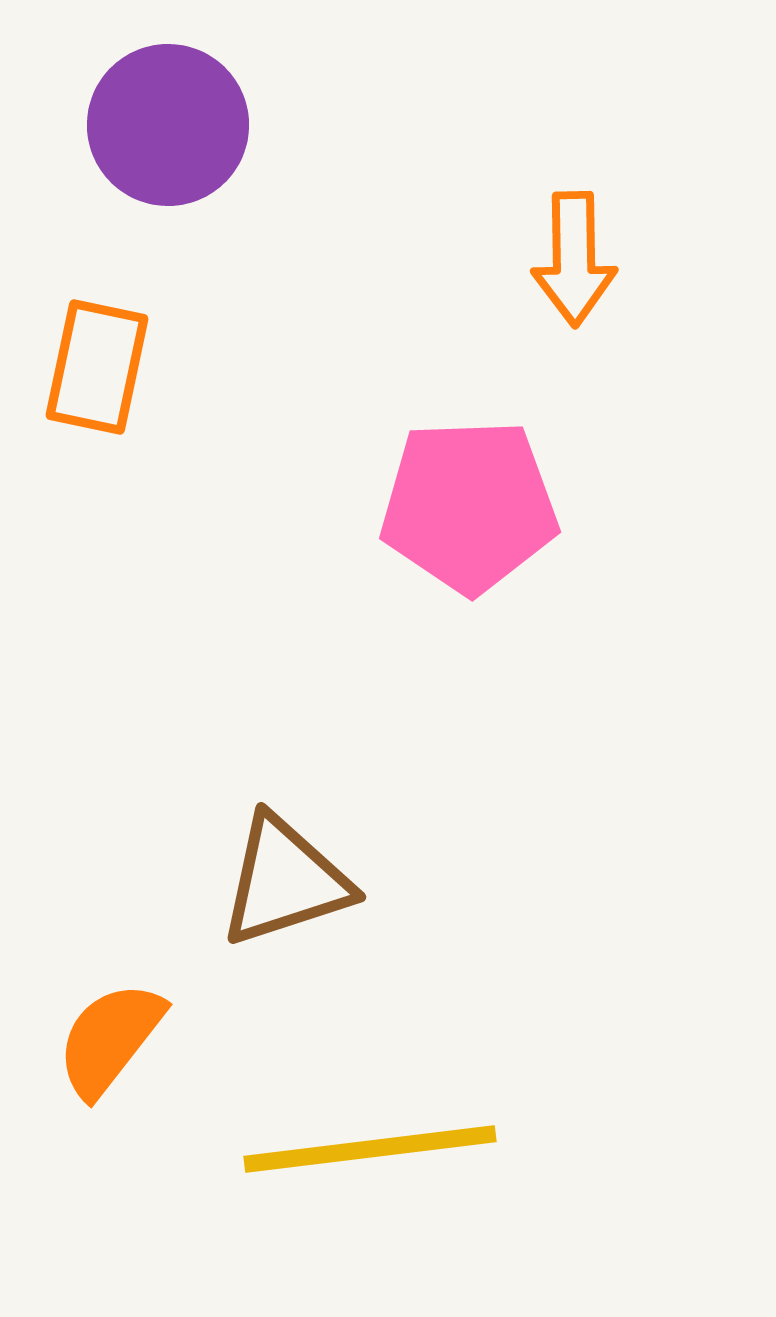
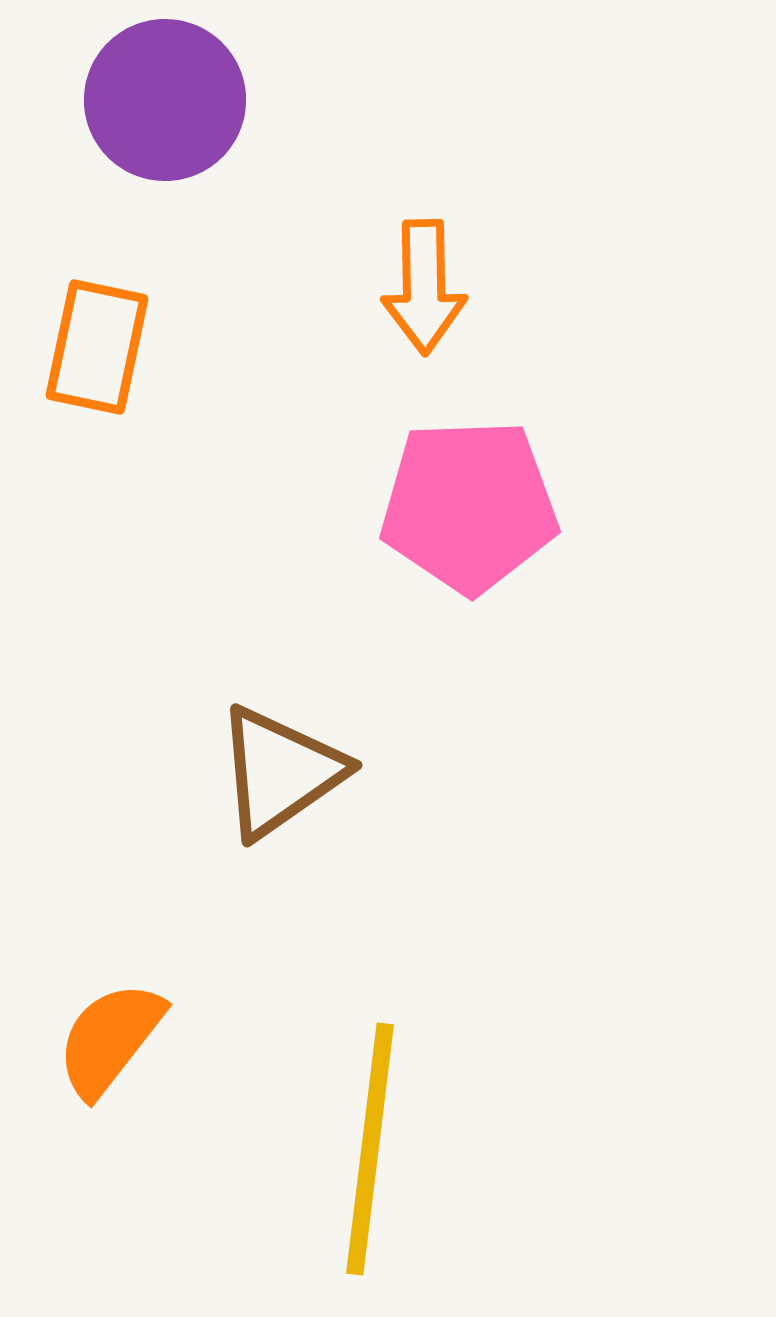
purple circle: moved 3 px left, 25 px up
orange arrow: moved 150 px left, 28 px down
orange rectangle: moved 20 px up
brown triangle: moved 5 px left, 109 px up; rotated 17 degrees counterclockwise
yellow line: rotated 76 degrees counterclockwise
